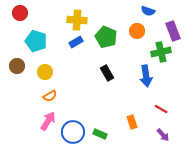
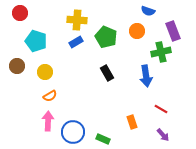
pink arrow: rotated 30 degrees counterclockwise
green rectangle: moved 3 px right, 5 px down
